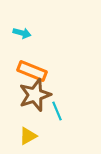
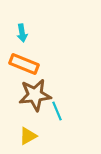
cyan arrow: rotated 66 degrees clockwise
orange rectangle: moved 8 px left, 7 px up
brown star: rotated 12 degrees clockwise
